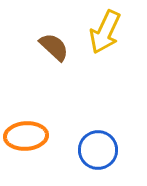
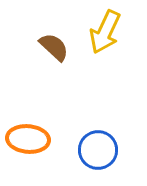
orange ellipse: moved 2 px right, 3 px down; rotated 9 degrees clockwise
